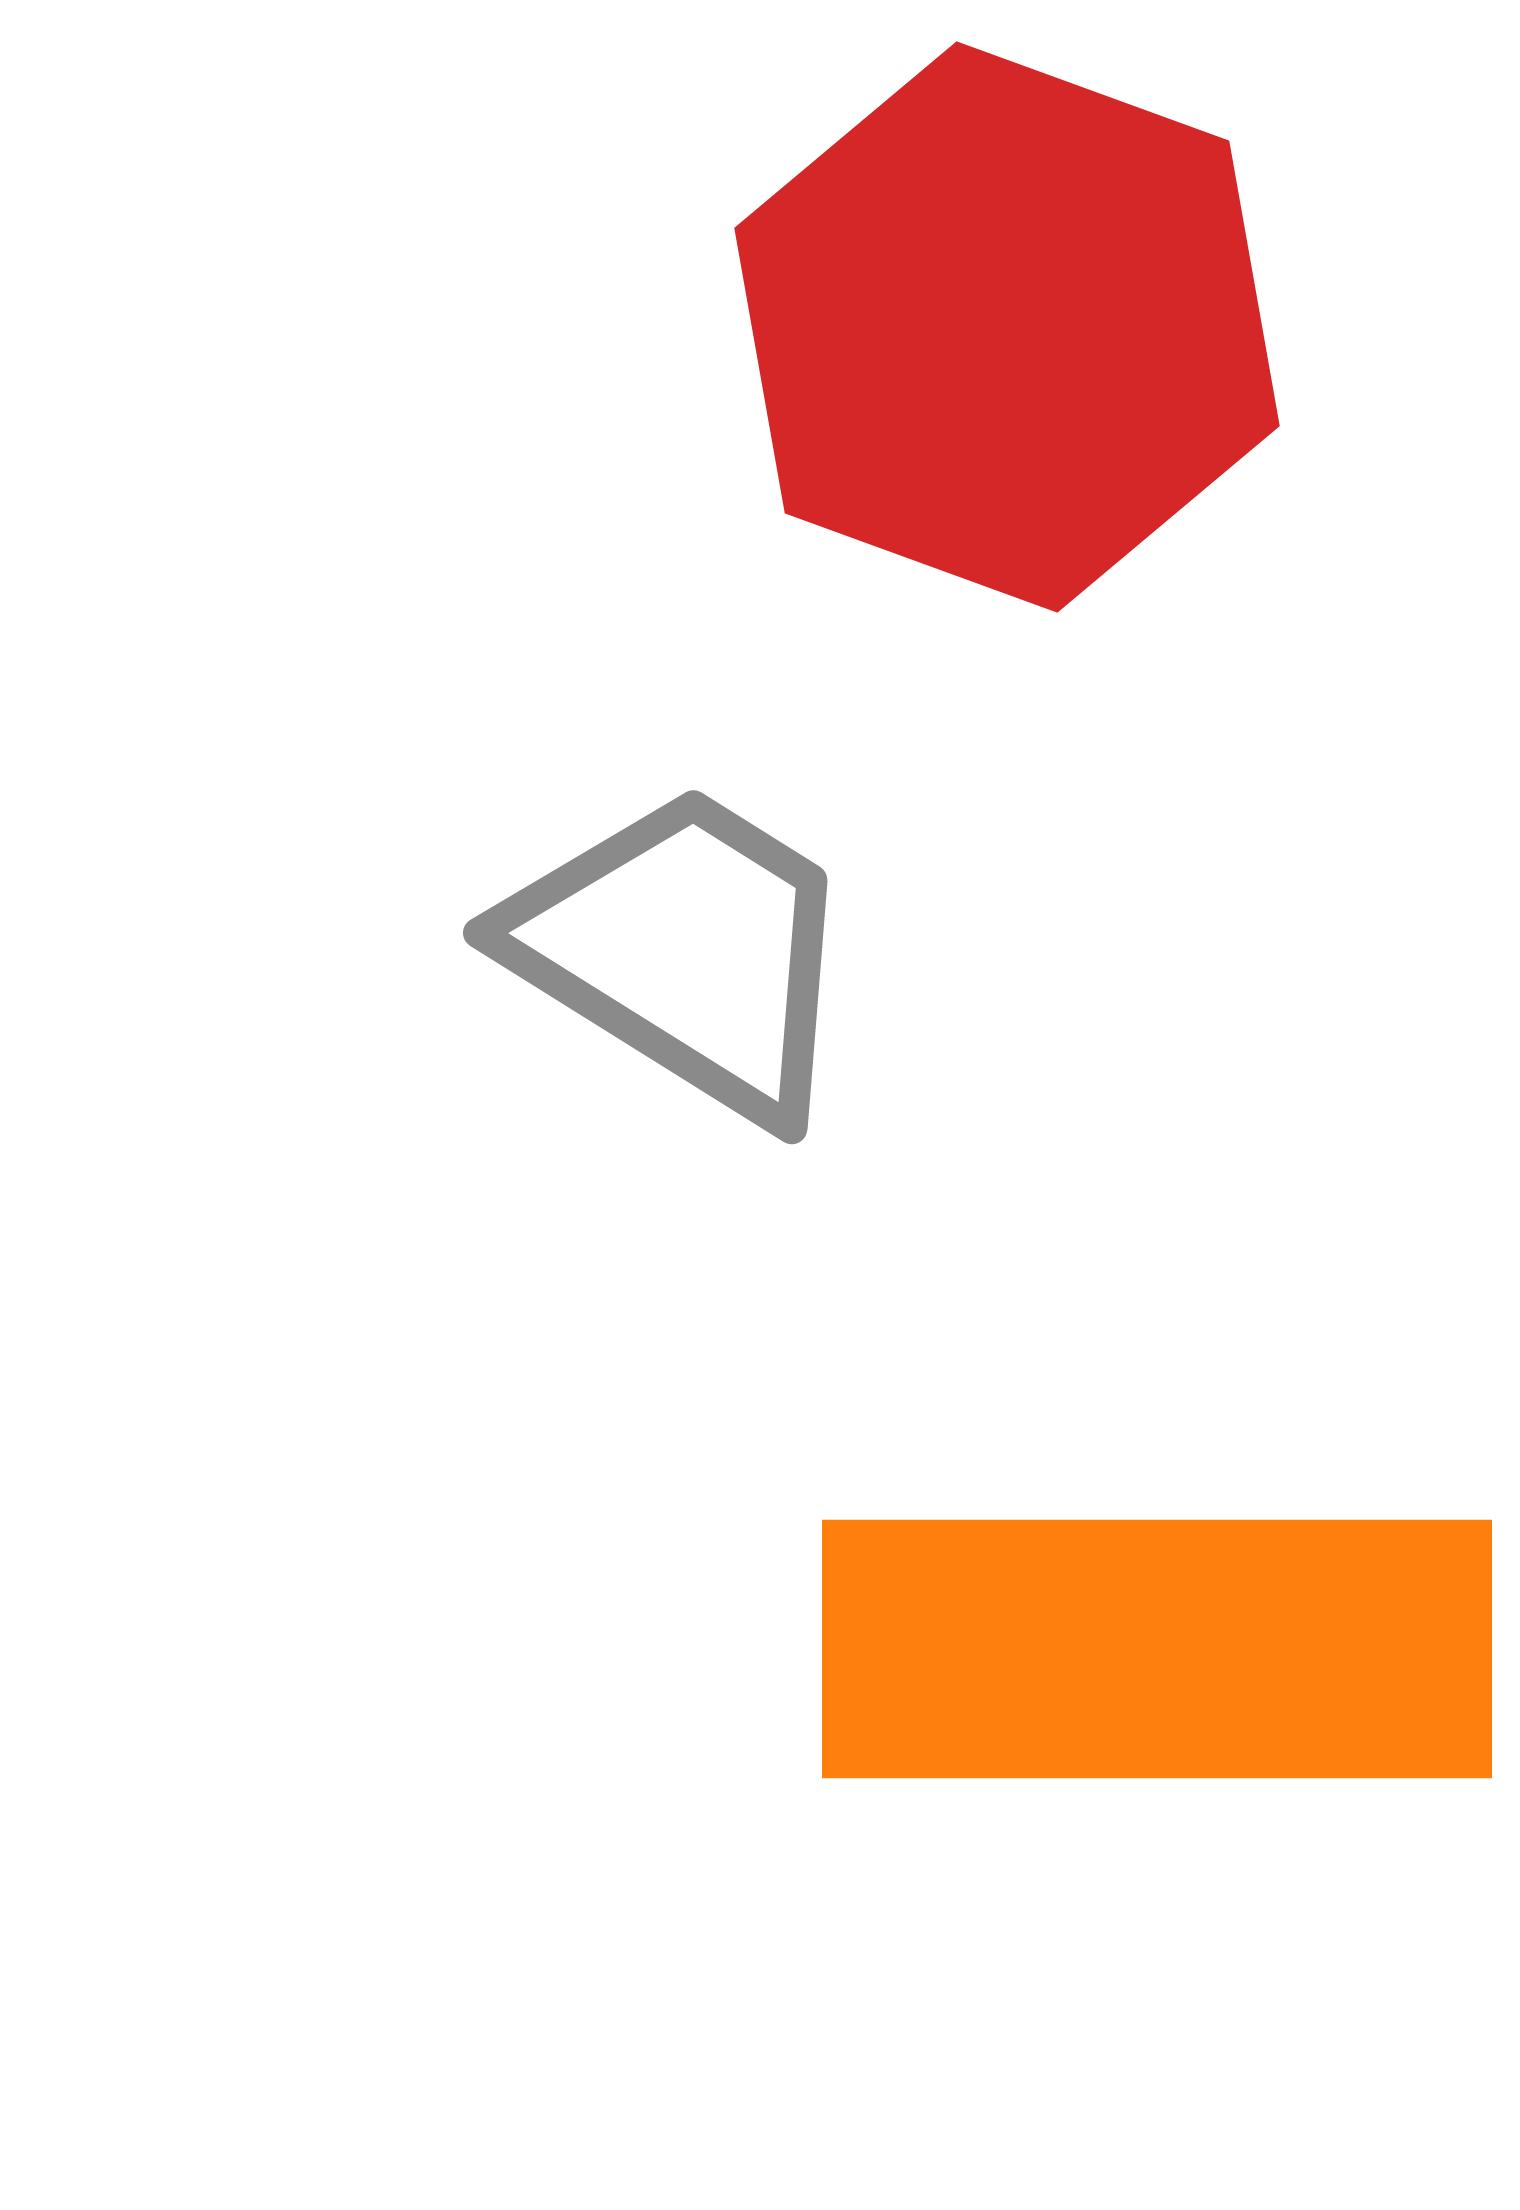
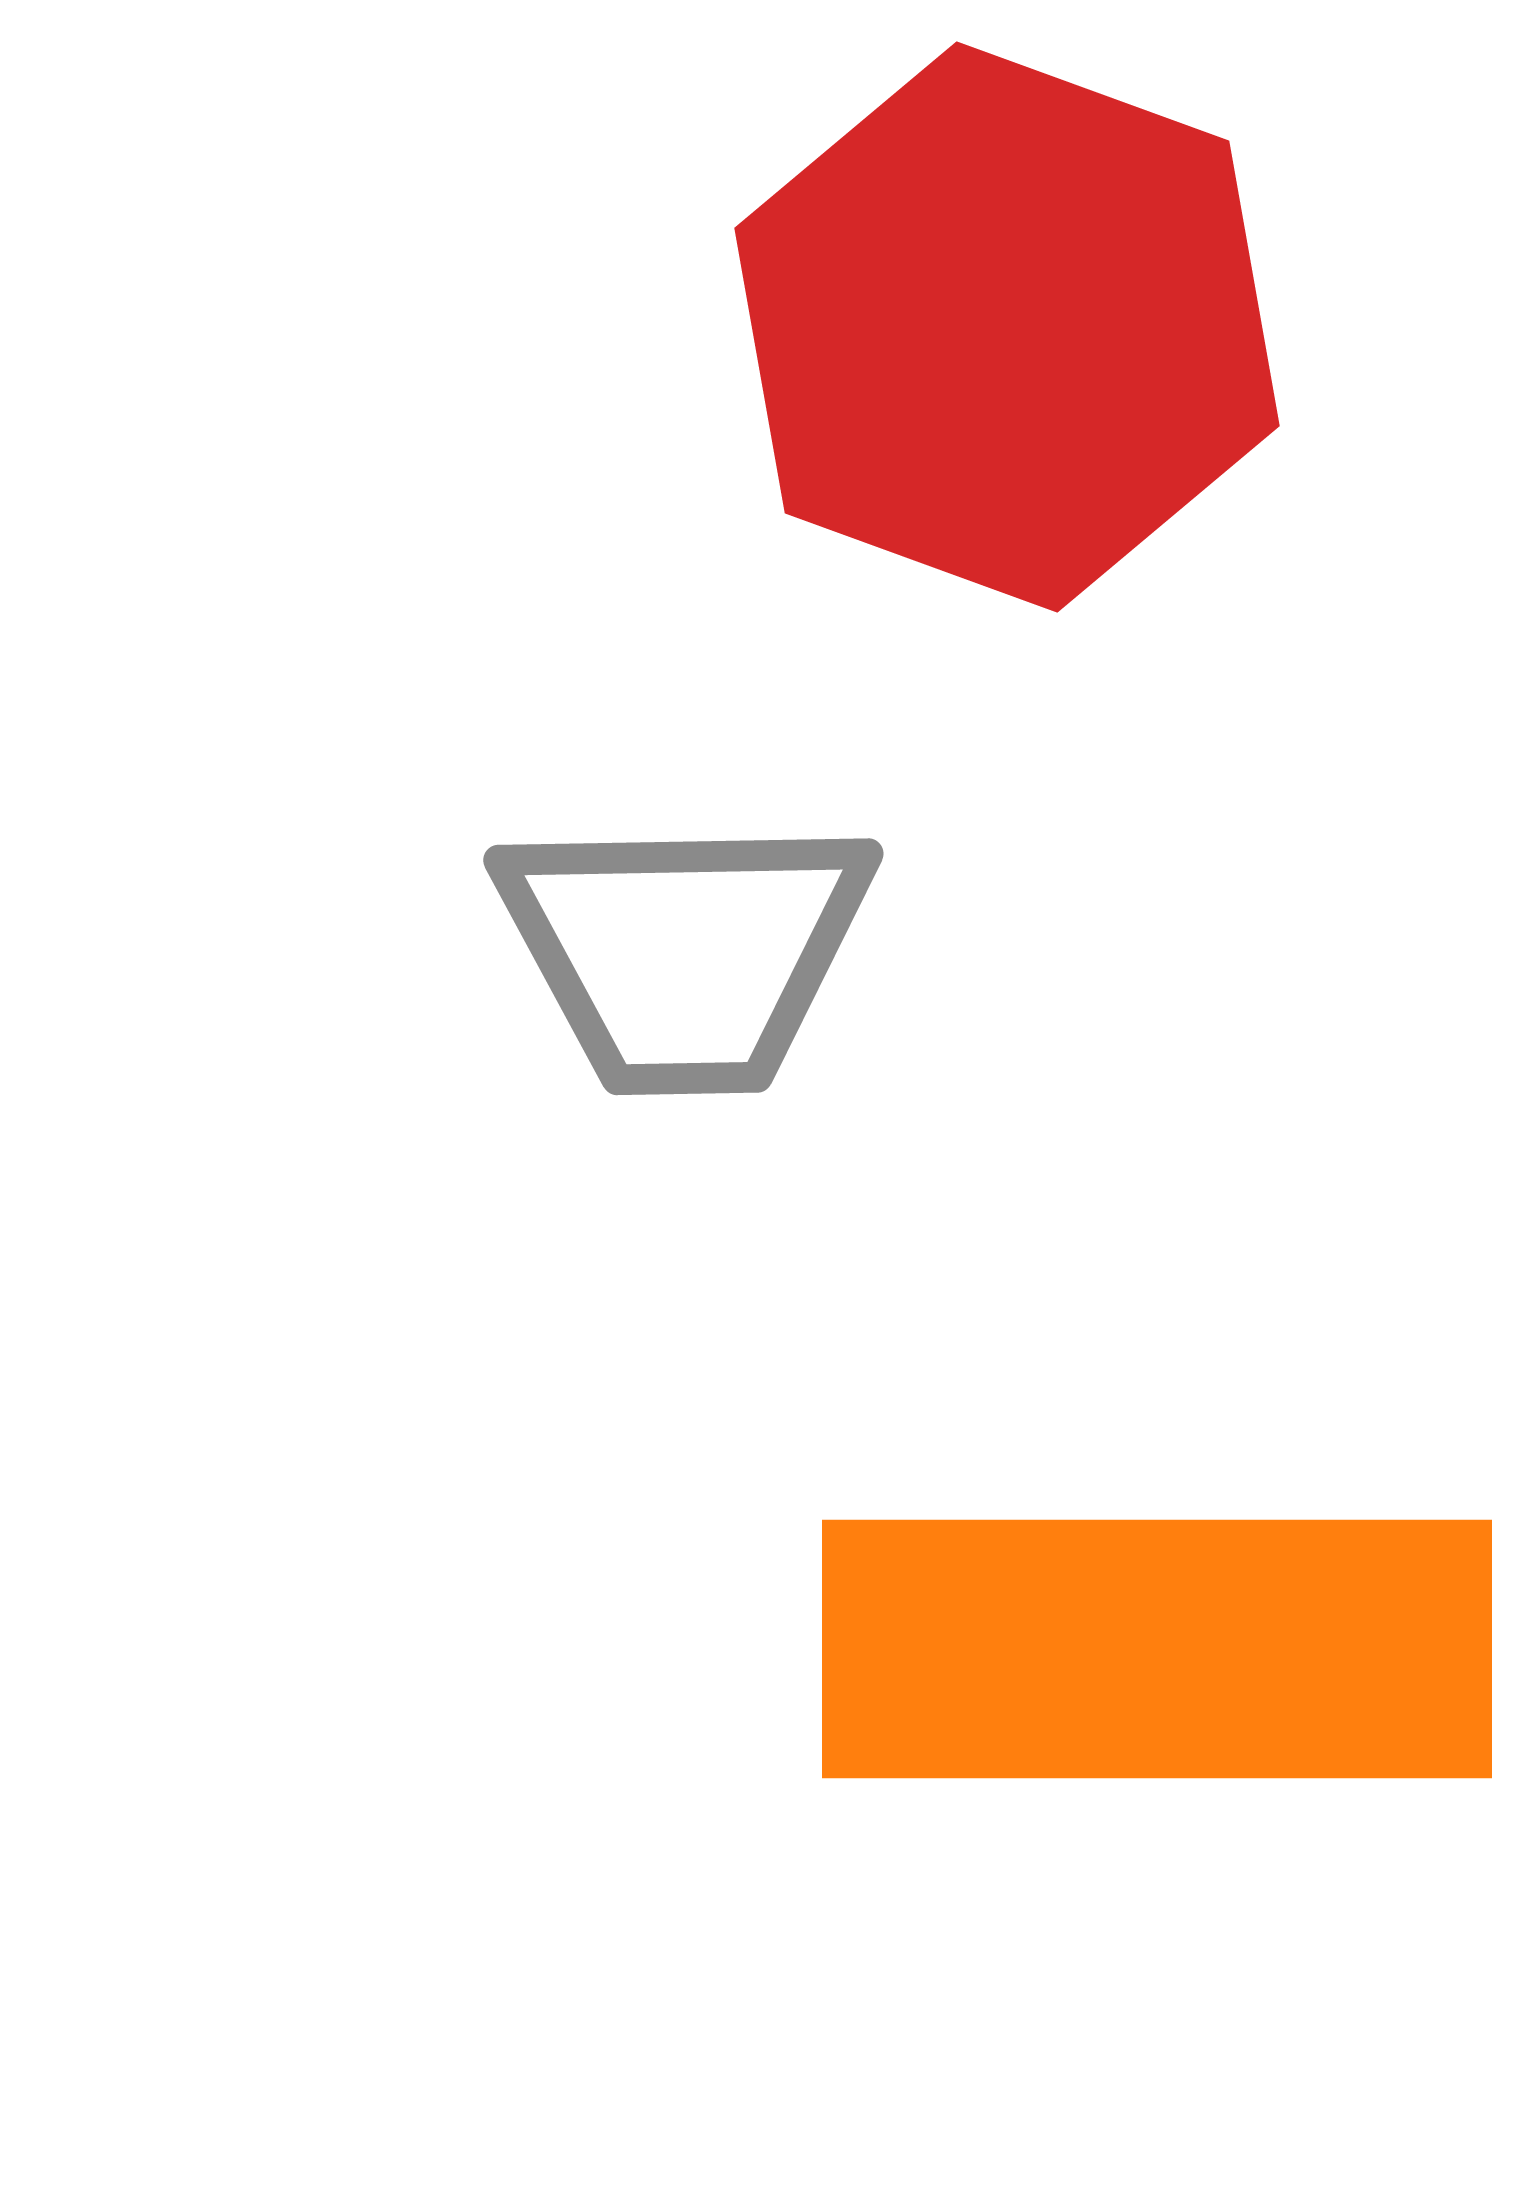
gray trapezoid: rotated 147 degrees clockwise
